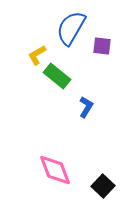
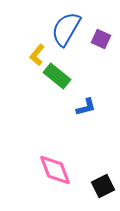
blue semicircle: moved 5 px left, 1 px down
purple square: moved 1 px left, 7 px up; rotated 18 degrees clockwise
yellow L-shape: rotated 20 degrees counterclockwise
blue L-shape: rotated 45 degrees clockwise
black square: rotated 20 degrees clockwise
